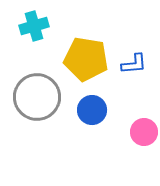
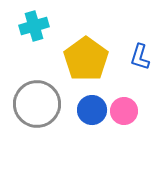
yellow pentagon: rotated 27 degrees clockwise
blue L-shape: moved 6 px right, 7 px up; rotated 112 degrees clockwise
gray circle: moved 7 px down
pink circle: moved 20 px left, 21 px up
